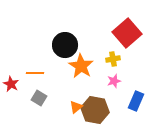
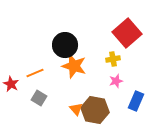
orange star: moved 7 px left; rotated 15 degrees counterclockwise
orange line: rotated 24 degrees counterclockwise
pink star: moved 2 px right
orange triangle: moved 2 px down; rotated 32 degrees counterclockwise
